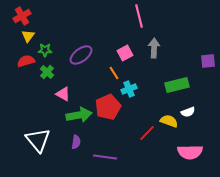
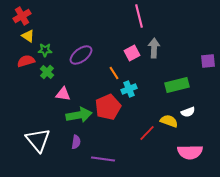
yellow triangle: rotated 32 degrees counterclockwise
pink square: moved 7 px right
pink triangle: rotated 21 degrees counterclockwise
purple line: moved 2 px left, 2 px down
